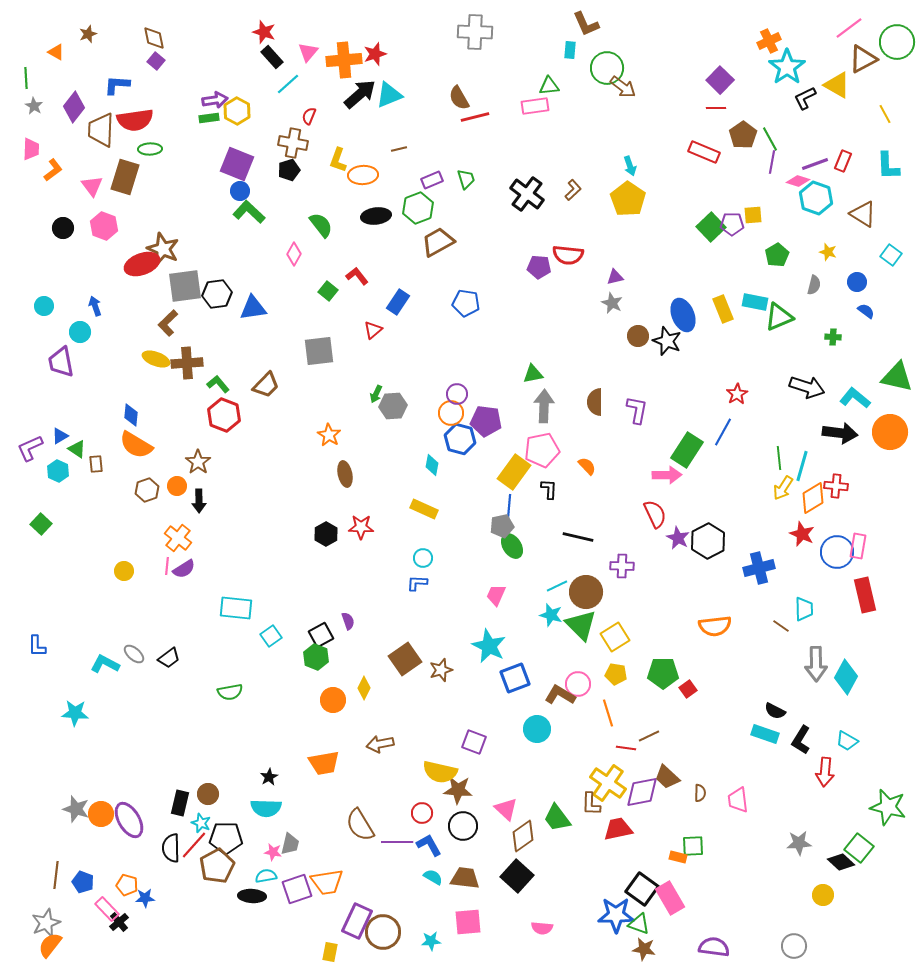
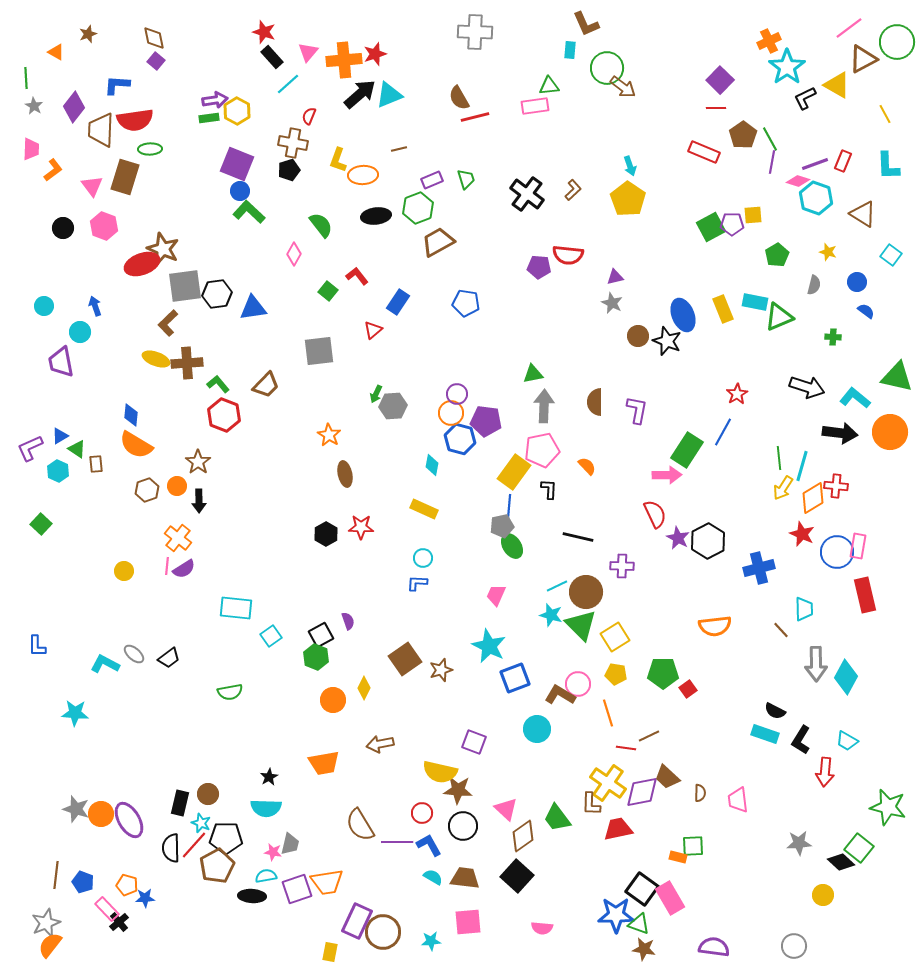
green square at (711, 227): rotated 16 degrees clockwise
brown line at (781, 626): moved 4 px down; rotated 12 degrees clockwise
